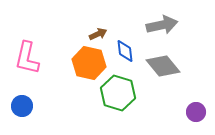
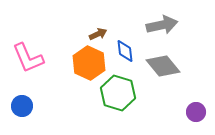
pink L-shape: moved 1 px right; rotated 36 degrees counterclockwise
orange hexagon: rotated 12 degrees clockwise
